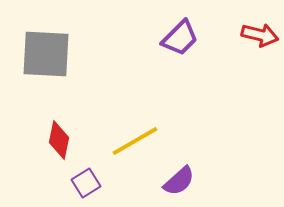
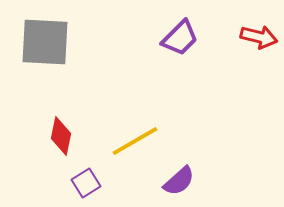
red arrow: moved 1 px left, 2 px down
gray square: moved 1 px left, 12 px up
red diamond: moved 2 px right, 4 px up
